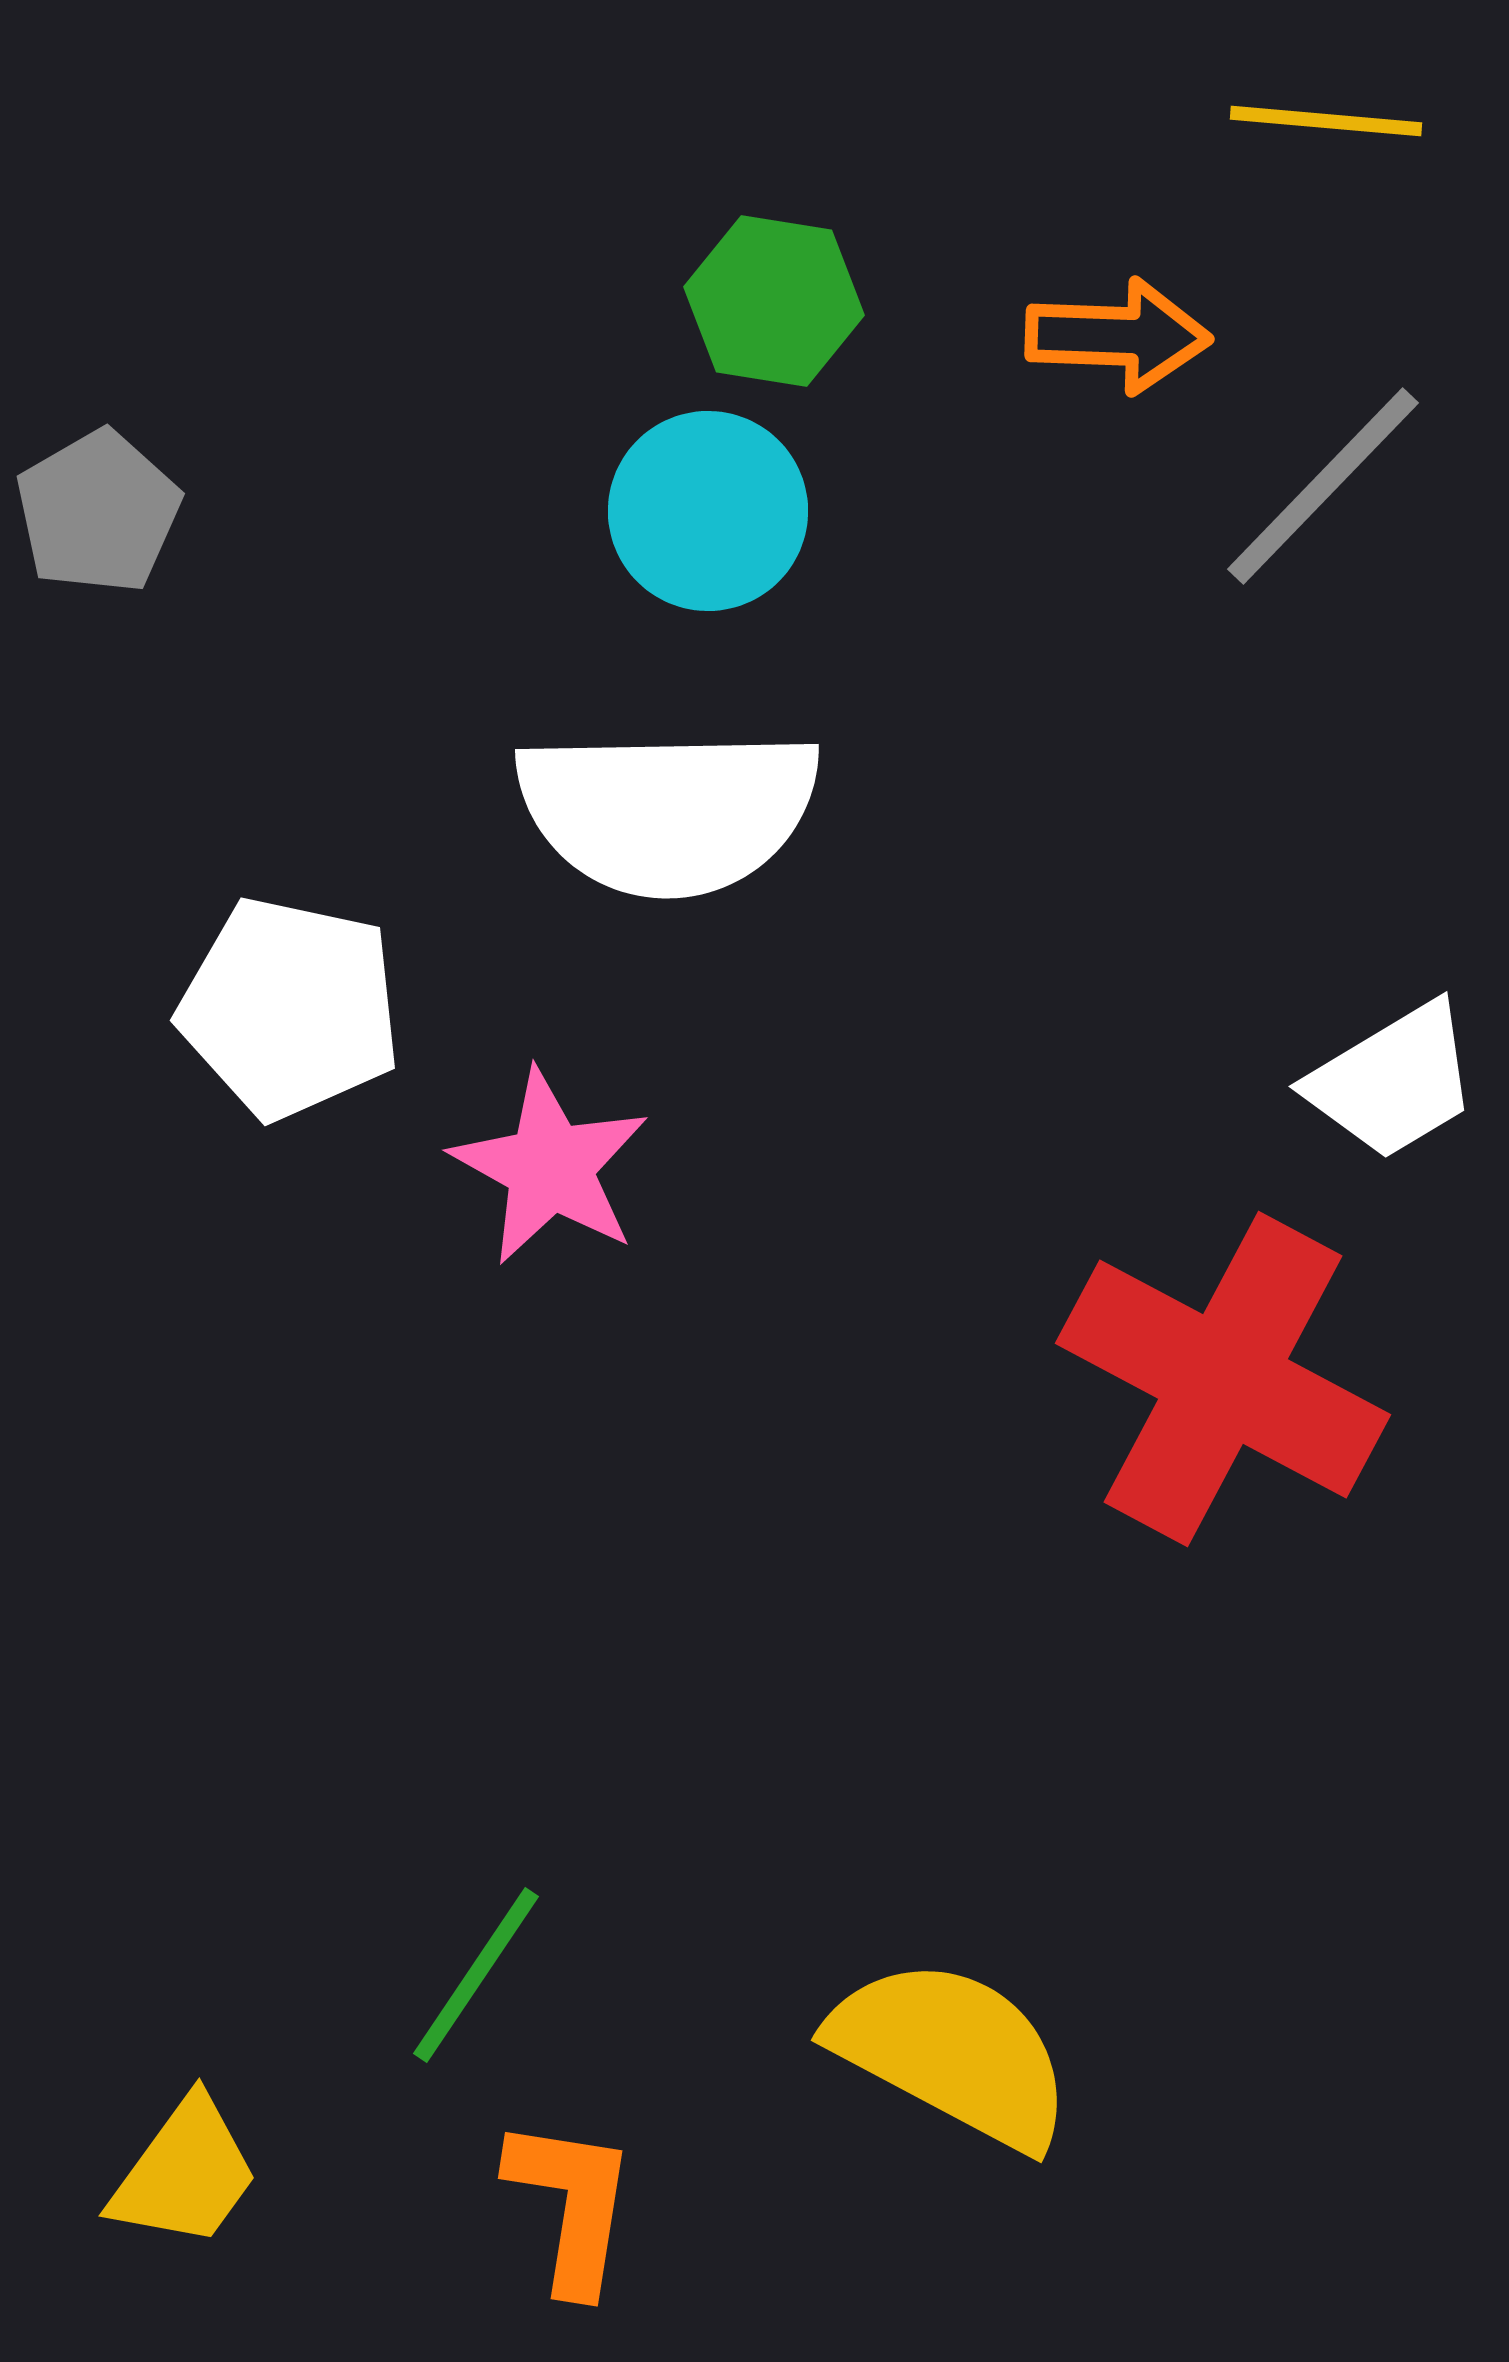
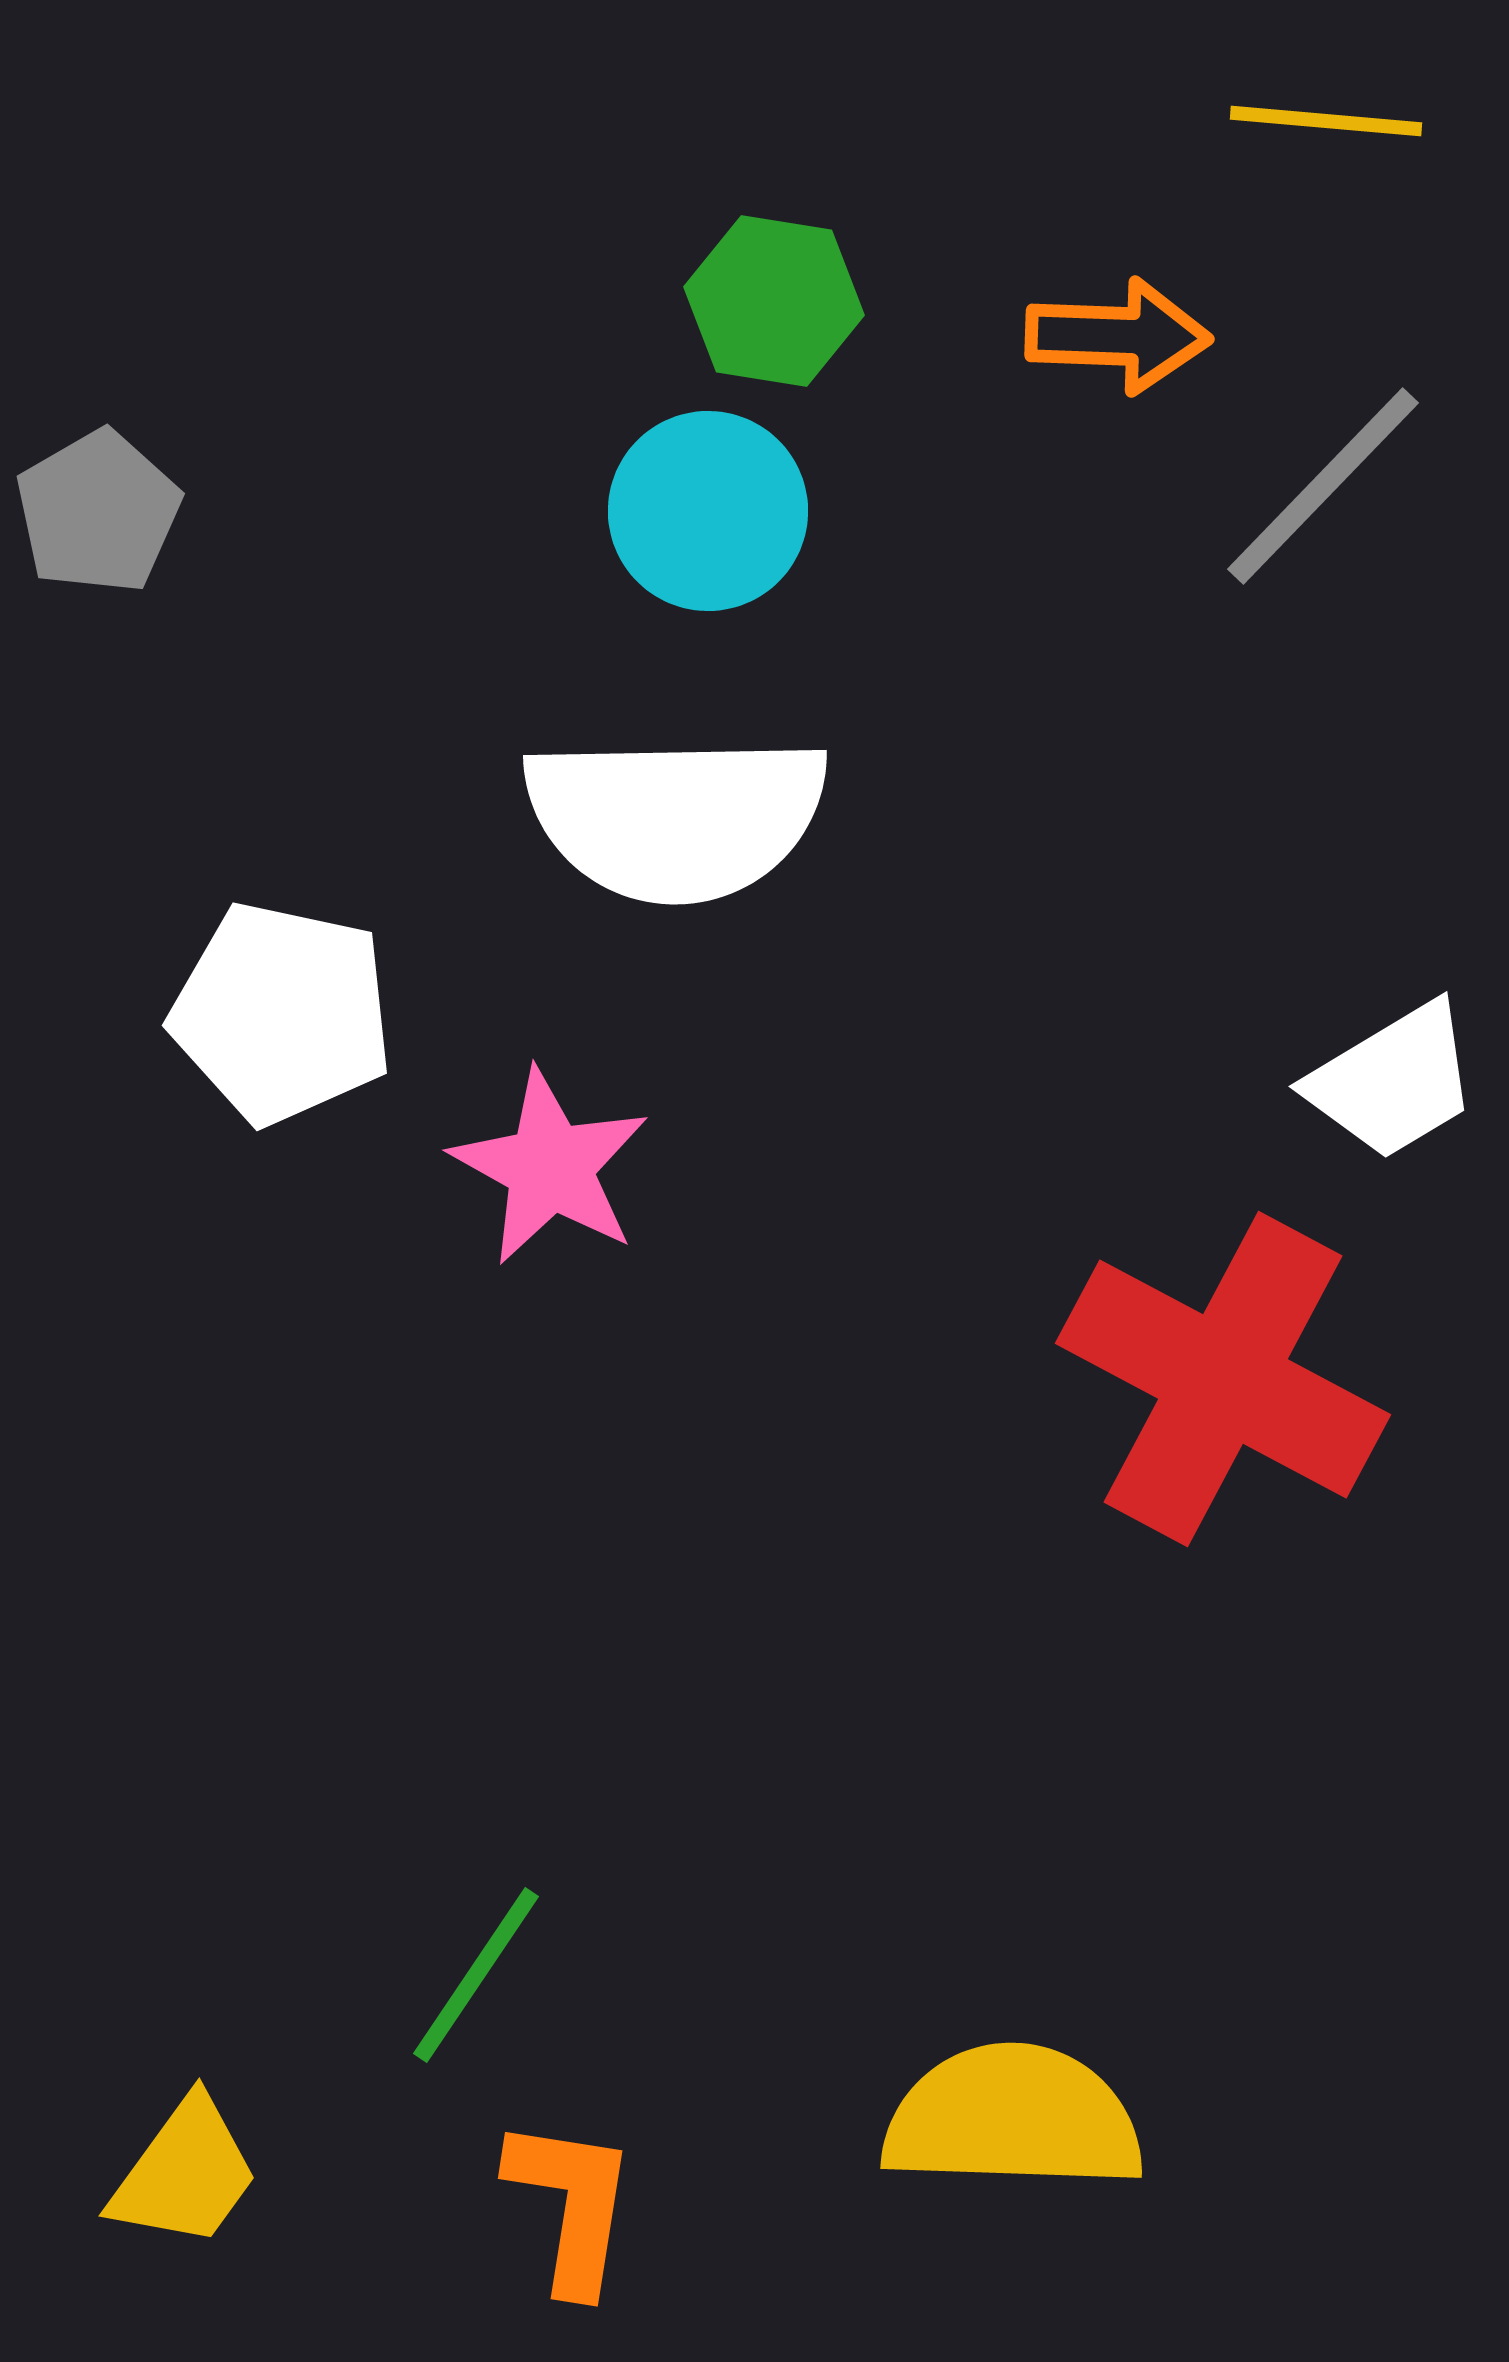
white semicircle: moved 8 px right, 6 px down
white pentagon: moved 8 px left, 5 px down
yellow semicircle: moved 61 px right, 65 px down; rotated 26 degrees counterclockwise
